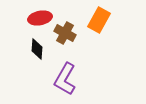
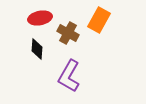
brown cross: moved 3 px right
purple L-shape: moved 4 px right, 3 px up
